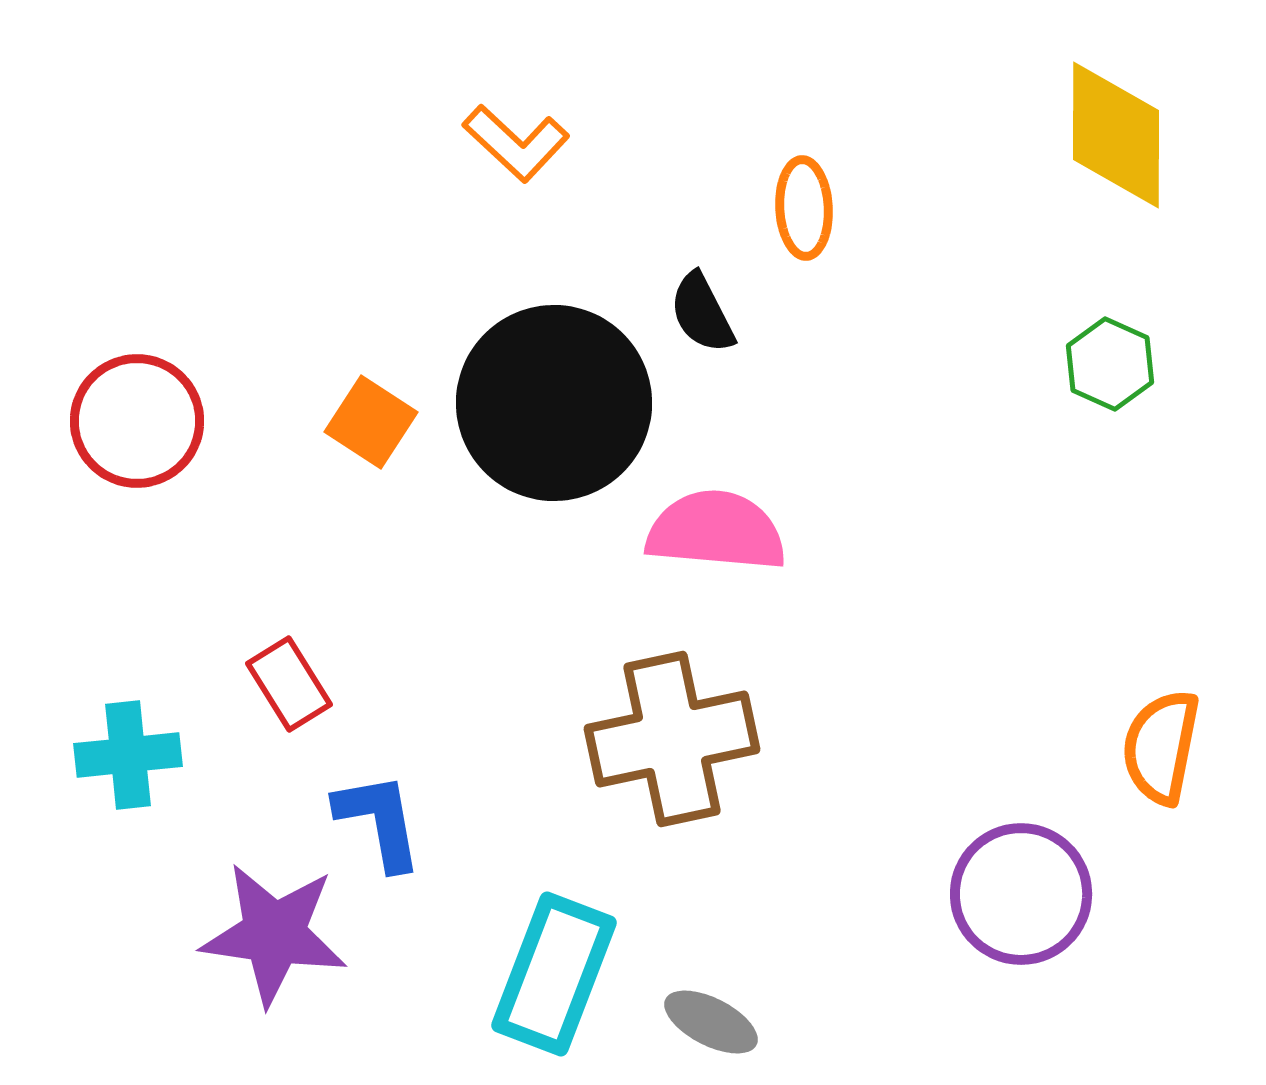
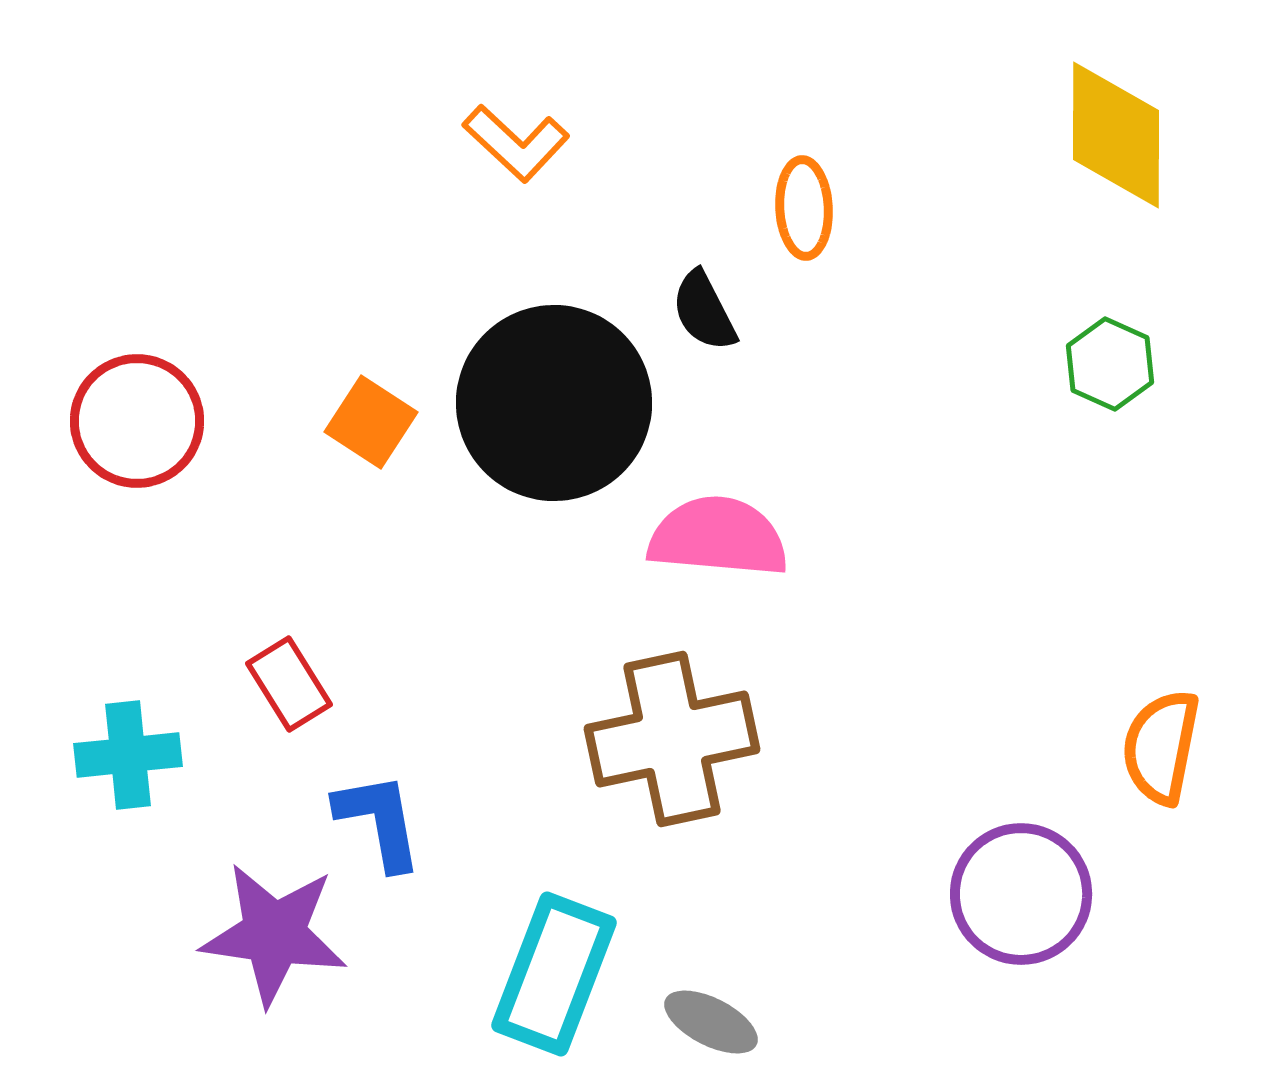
black semicircle: moved 2 px right, 2 px up
pink semicircle: moved 2 px right, 6 px down
